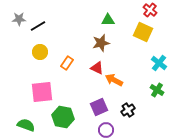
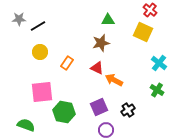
green hexagon: moved 1 px right, 5 px up
